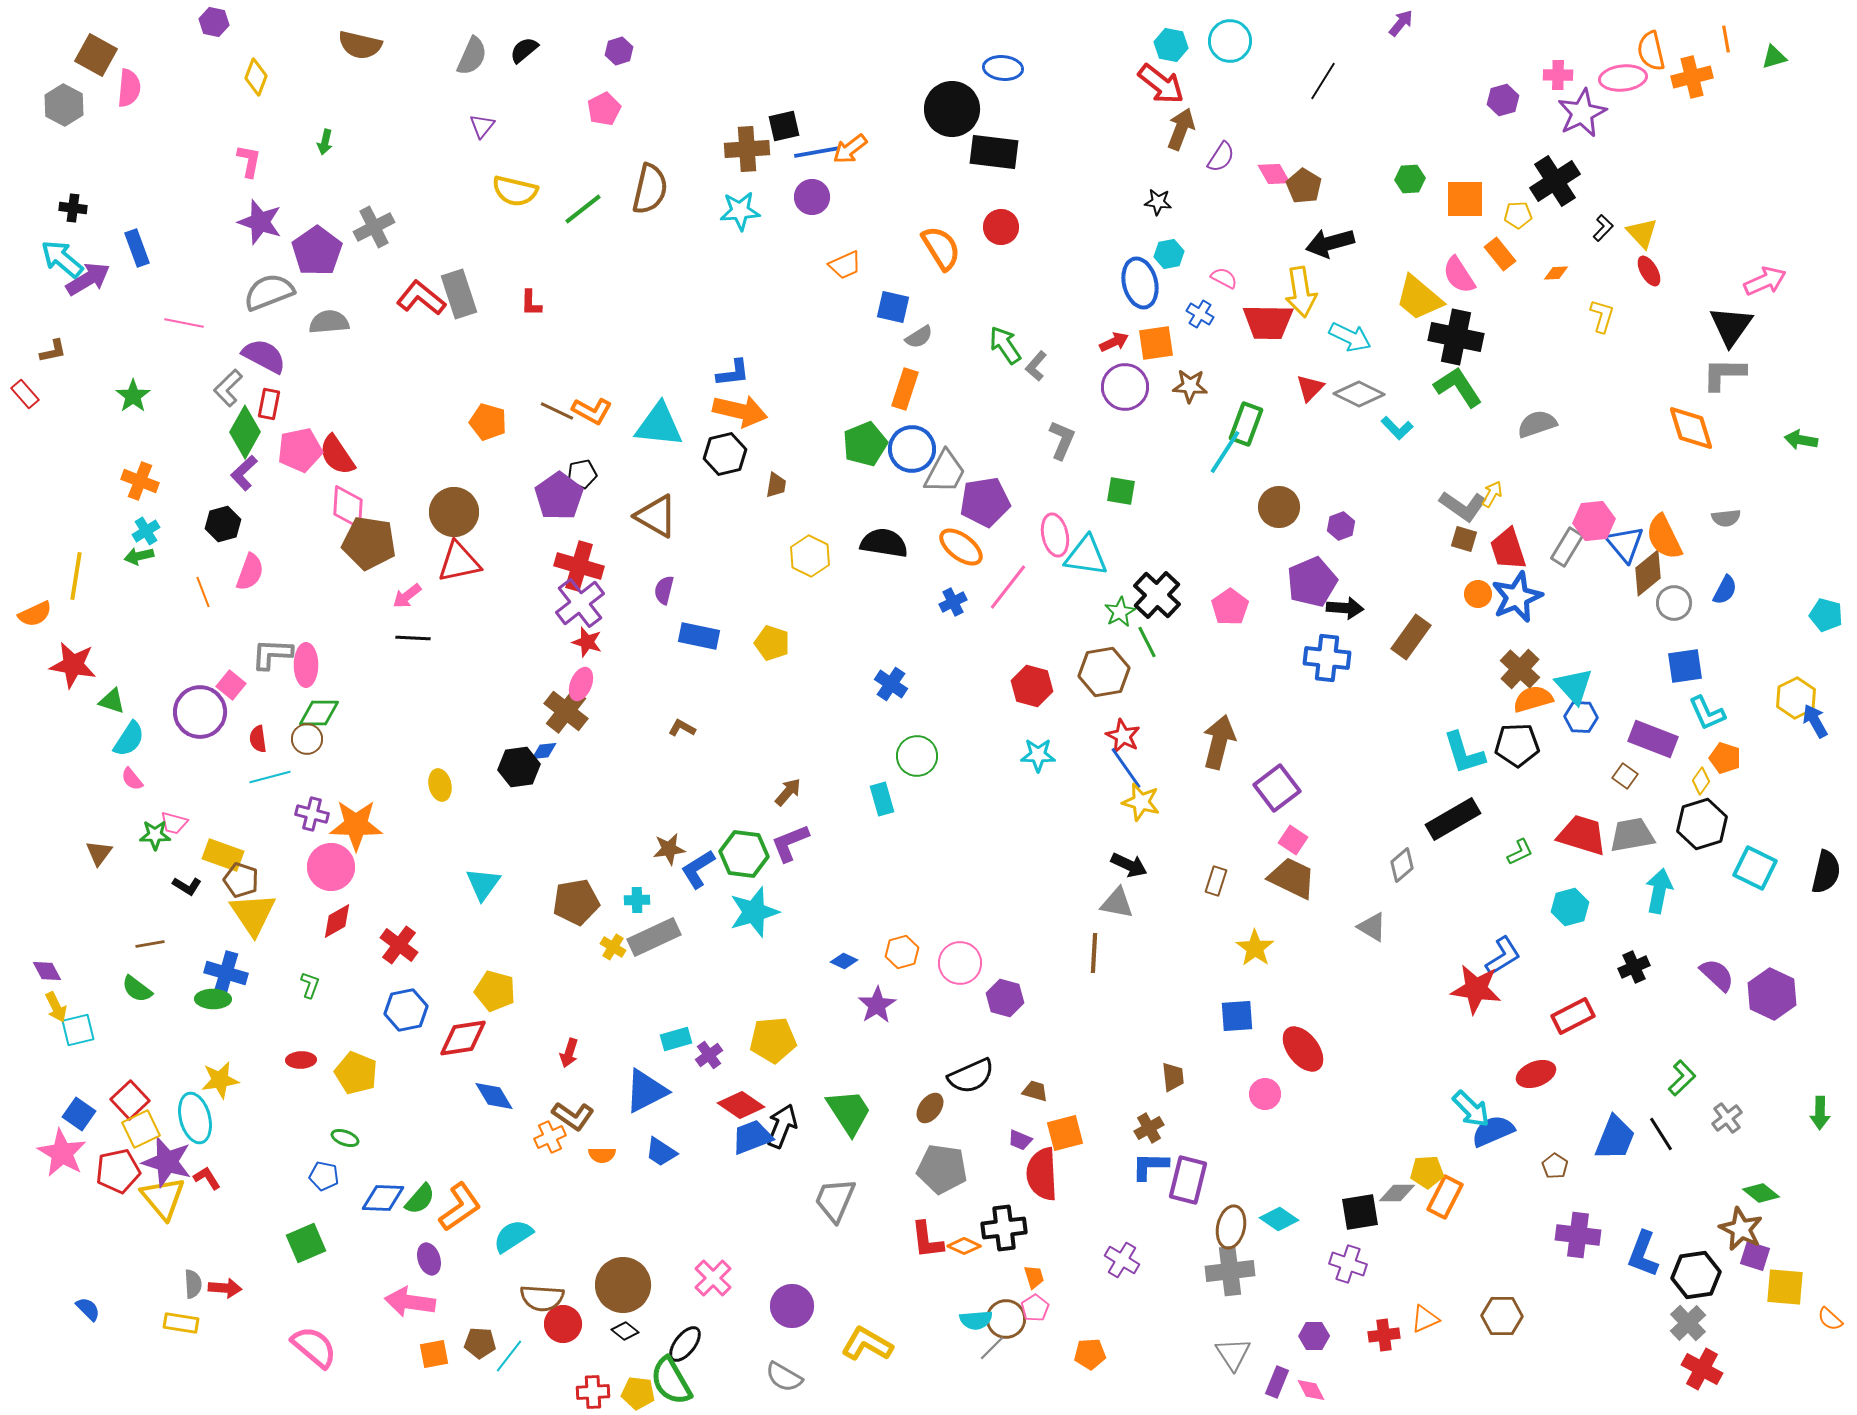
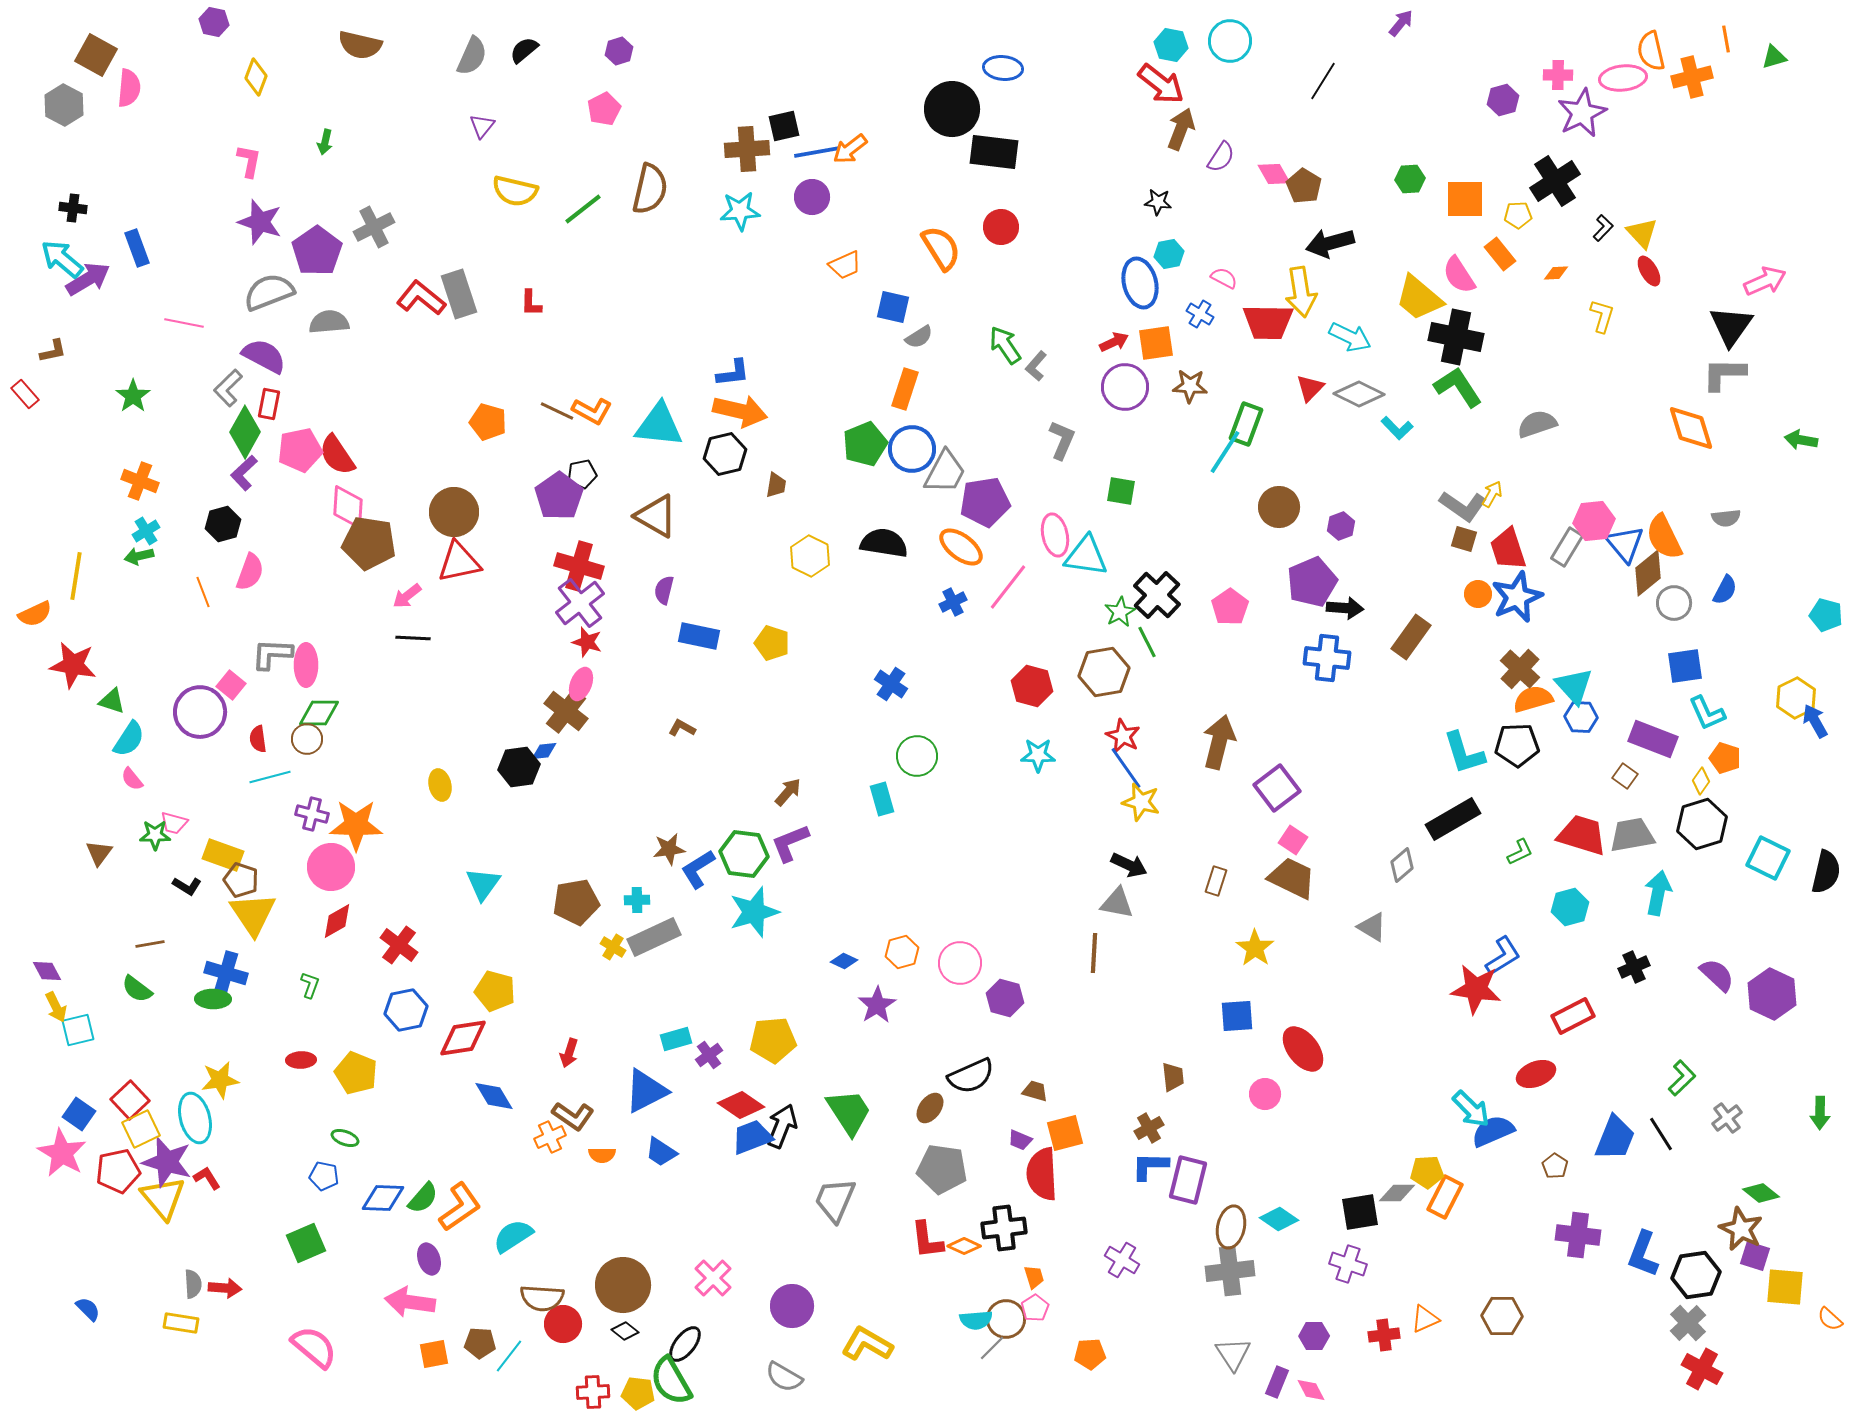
cyan square at (1755, 868): moved 13 px right, 10 px up
cyan arrow at (1659, 891): moved 1 px left, 2 px down
green semicircle at (420, 1199): moved 3 px right, 1 px up
